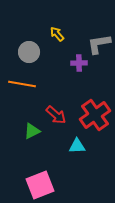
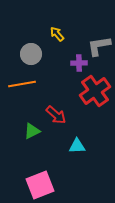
gray L-shape: moved 2 px down
gray circle: moved 2 px right, 2 px down
orange line: rotated 20 degrees counterclockwise
red cross: moved 24 px up
